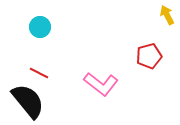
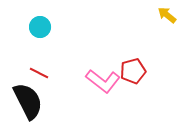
yellow arrow: rotated 24 degrees counterclockwise
red pentagon: moved 16 px left, 15 px down
pink L-shape: moved 2 px right, 3 px up
black semicircle: rotated 12 degrees clockwise
